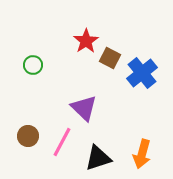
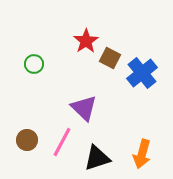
green circle: moved 1 px right, 1 px up
brown circle: moved 1 px left, 4 px down
black triangle: moved 1 px left
